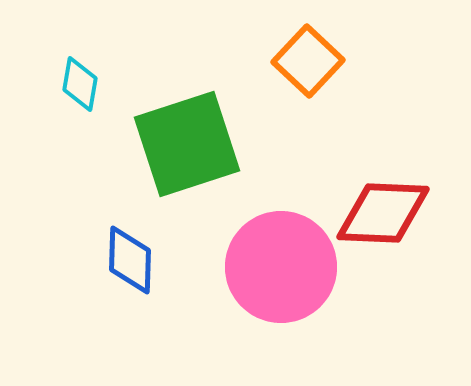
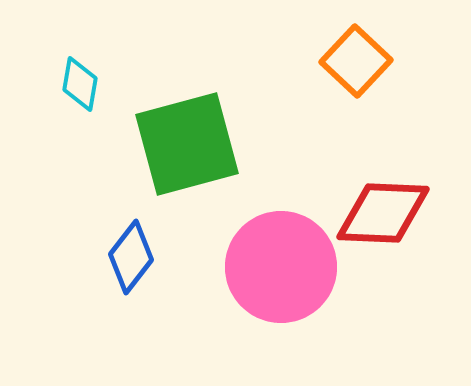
orange square: moved 48 px right
green square: rotated 3 degrees clockwise
blue diamond: moved 1 px right, 3 px up; rotated 36 degrees clockwise
